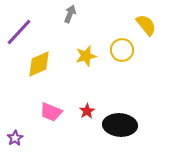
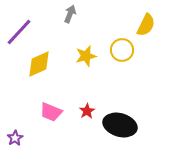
yellow semicircle: rotated 65 degrees clockwise
black ellipse: rotated 12 degrees clockwise
